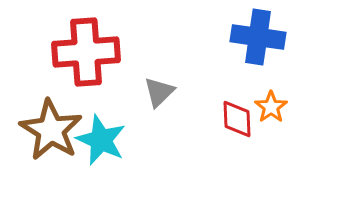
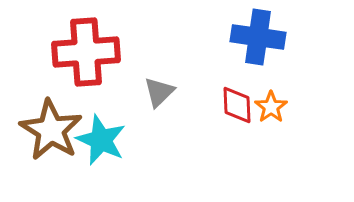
red diamond: moved 14 px up
